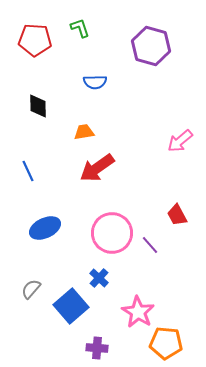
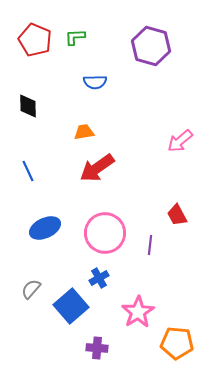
green L-shape: moved 5 px left, 9 px down; rotated 75 degrees counterclockwise
red pentagon: rotated 20 degrees clockwise
black diamond: moved 10 px left
pink circle: moved 7 px left
purple line: rotated 48 degrees clockwise
blue cross: rotated 18 degrees clockwise
pink star: rotated 8 degrees clockwise
orange pentagon: moved 11 px right
